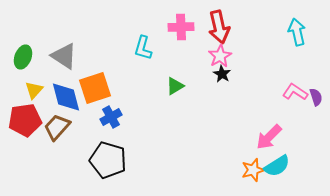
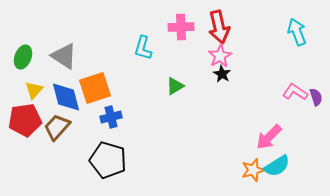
cyan arrow: rotated 8 degrees counterclockwise
blue cross: rotated 15 degrees clockwise
